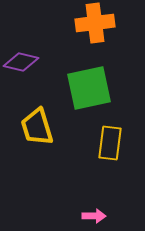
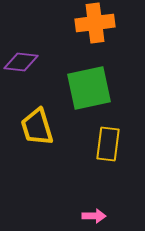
purple diamond: rotated 8 degrees counterclockwise
yellow rectangle: moved 2 px left, 1 px down
